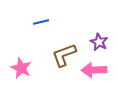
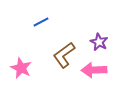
blue line: rotated 14 degrees counterclockwise
brown L-shape: rotated 16 degrees counterclockwise
